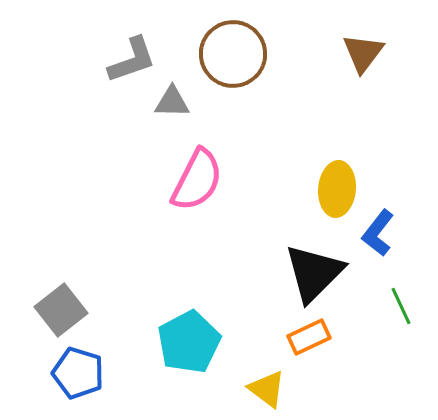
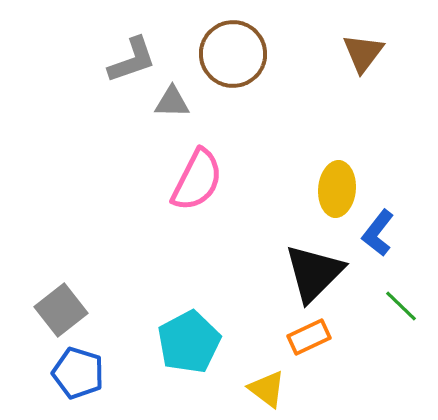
green line: rotated 21 degrees counterclockwise
